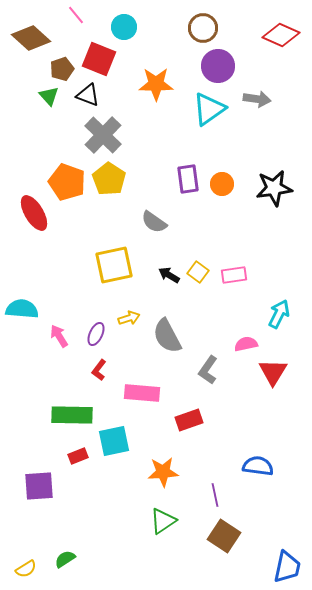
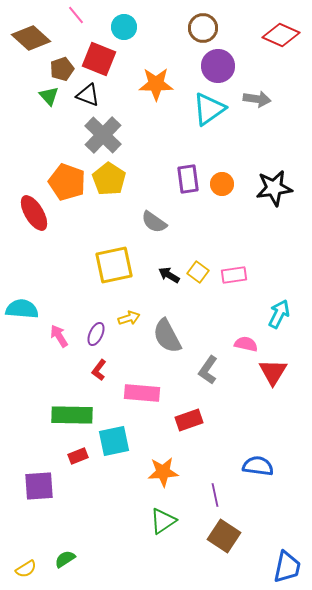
pink semicircle at (246, 344): rotated 25 degrees clockwise
